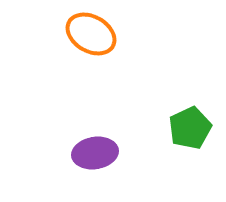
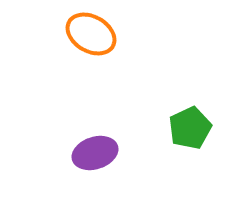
purple ellipse: rotated 9 degrees counterclockwise
